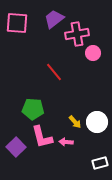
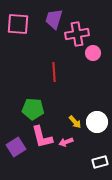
purple trapezoid: rotated 35 degrees counterclockwise
pink square: moved 1 px right, 1 px down
red line: rotated 36 degrees clockwise
pink arrow: rotated 24 degrees counterclockwise
purple square: rotated 12 degrees clockwise
white rectangle: moved 1 px up
